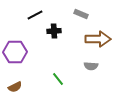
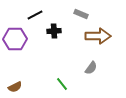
brown arrow: moved 3 px up
purple hexagon: moved 13 px up
gray semicircle: moved 2 px down; rotated 56 degrees counterclockwise
green line: moved 4 px right, 5 px down
